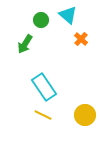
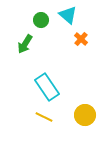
cyan rectangle: moved 3 px right
yellow line: moved 1 px right, 2 px down
